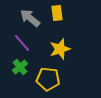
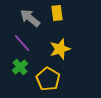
yellow pentagon: rotated 25 degrees clockwise
